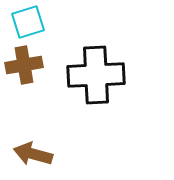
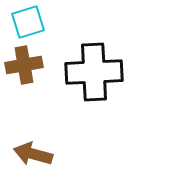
black cross: moved 2 px left, 3 px up
